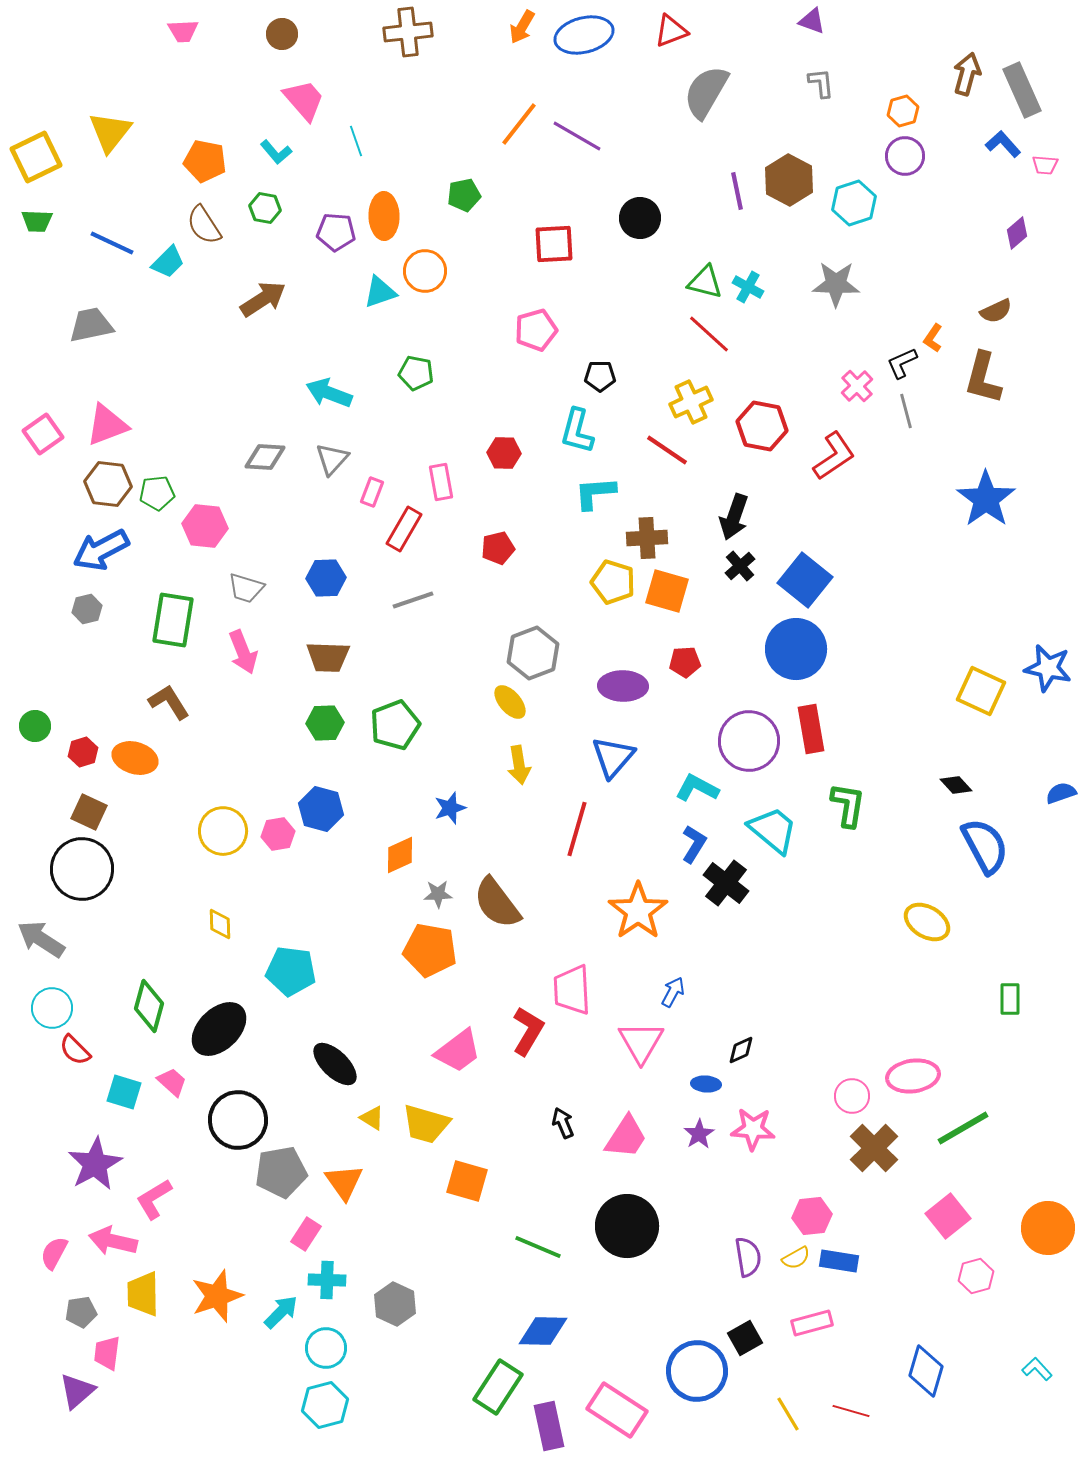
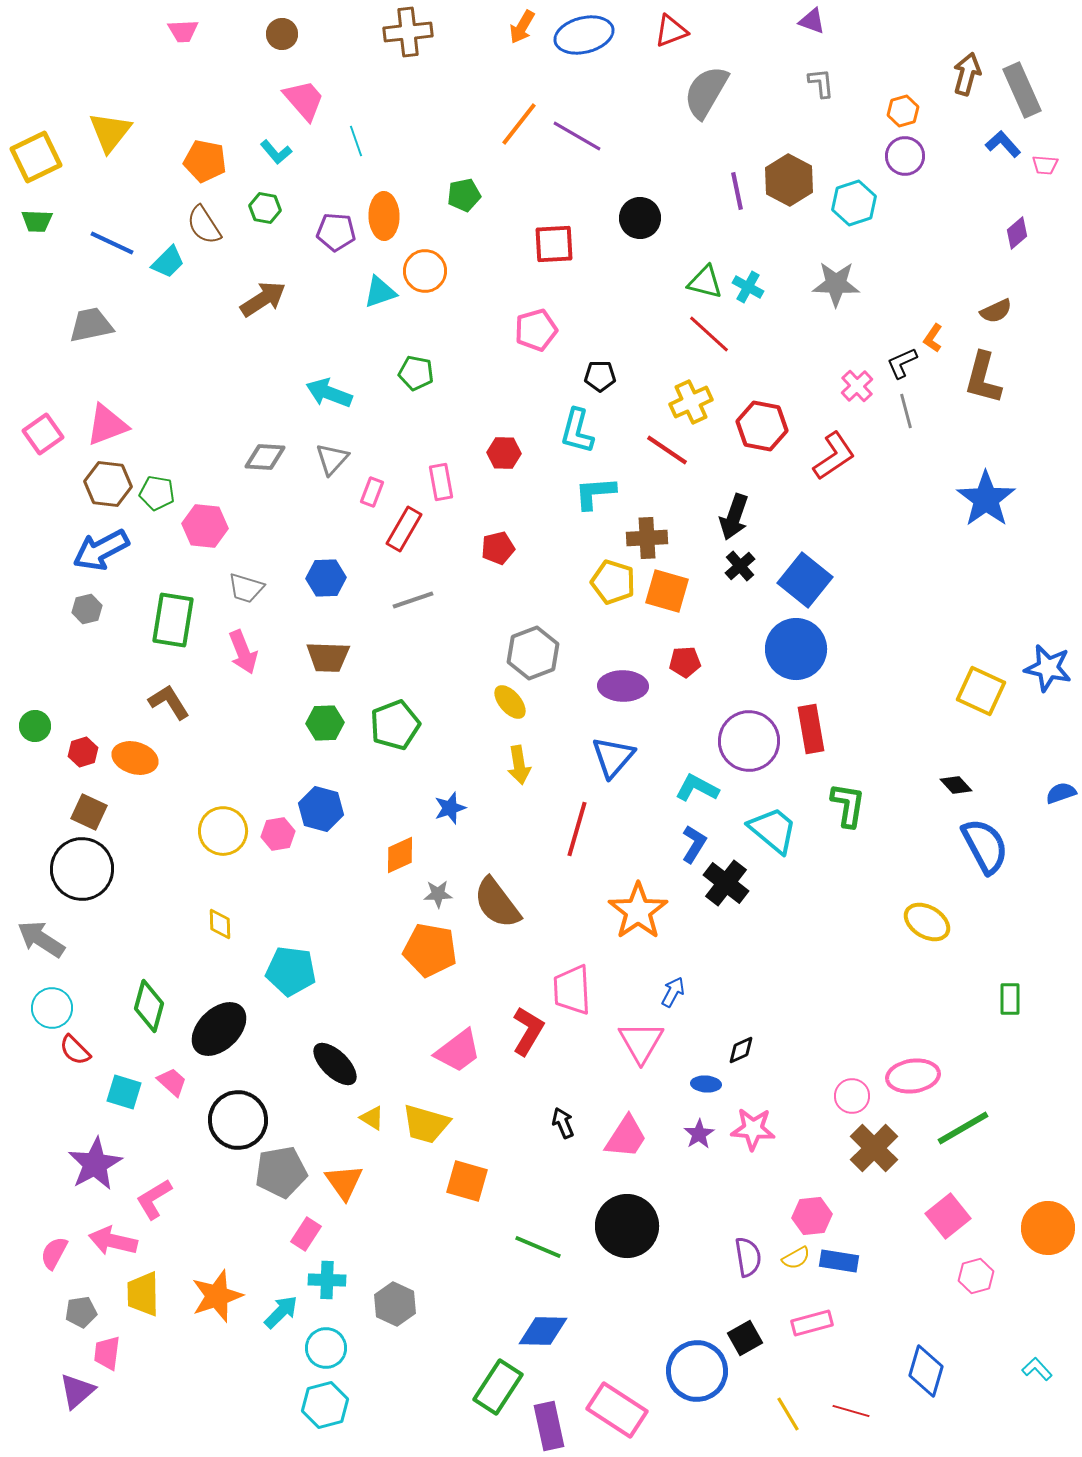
green pentagon at (157, 493): rotated 16 degrees clockwise
